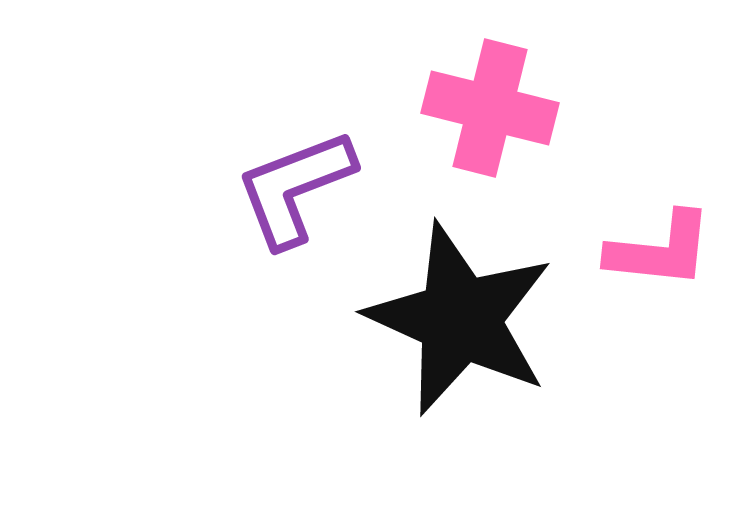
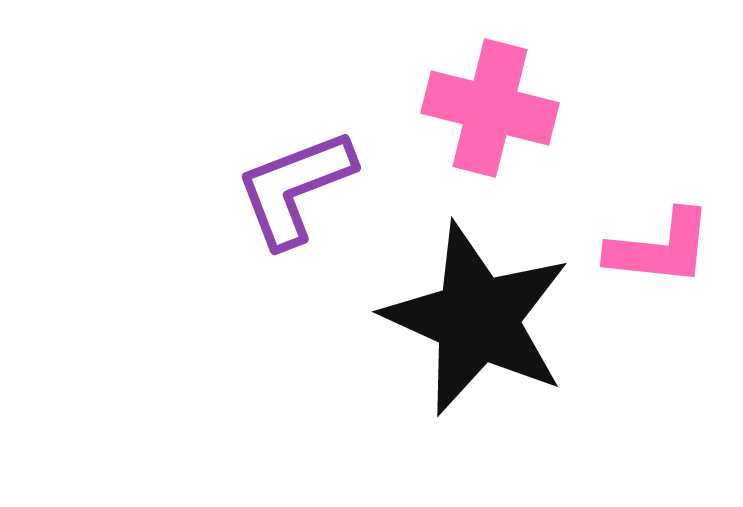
pink L-shape: moved 2 px up
black star: moved 17 px right
